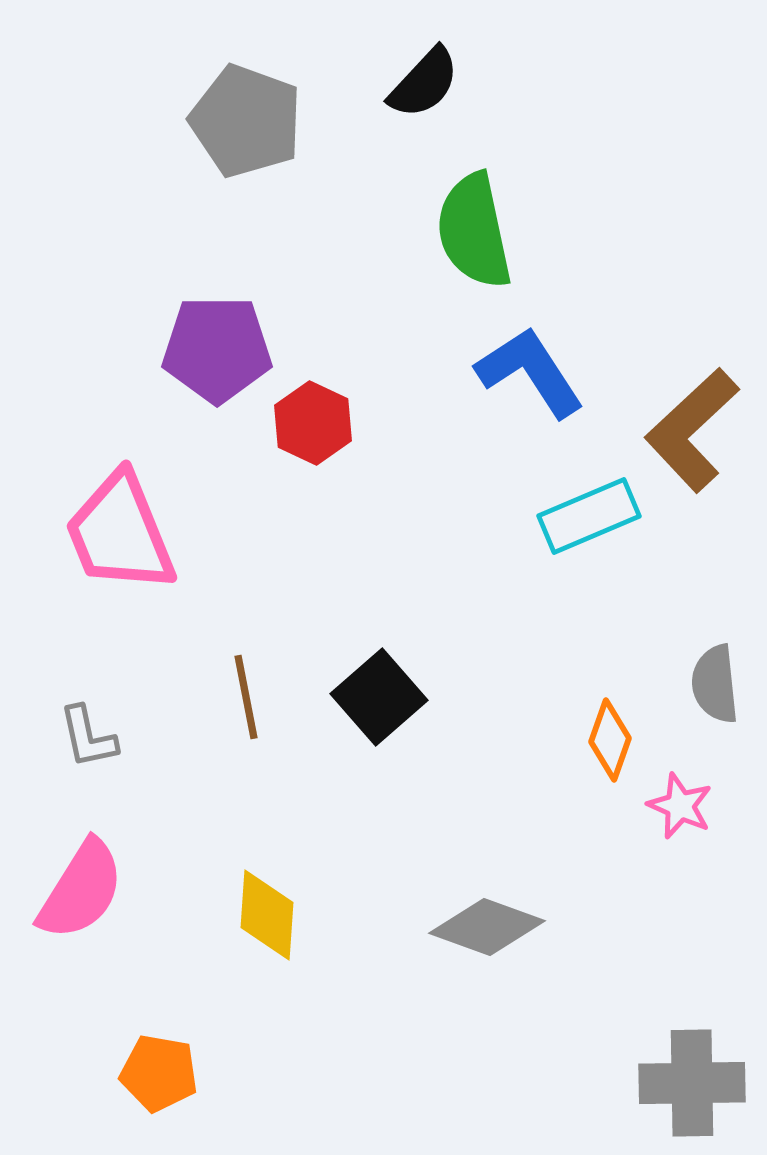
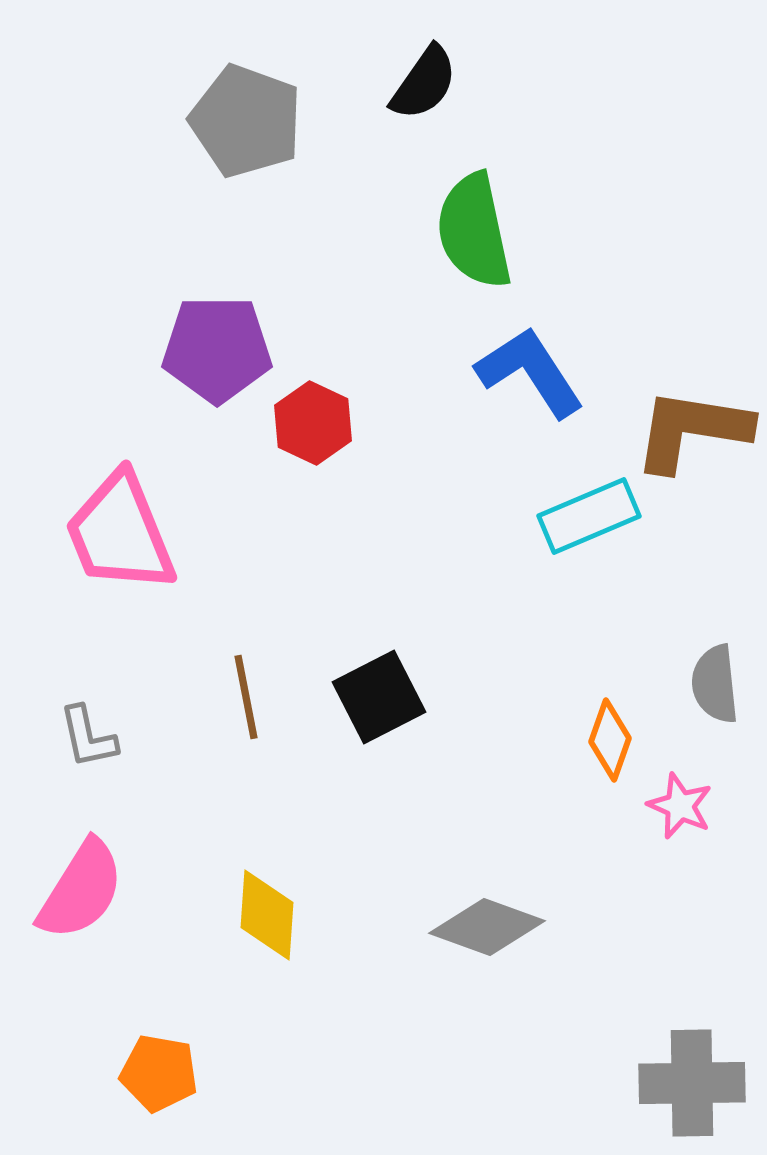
black semicircle: rotated 8 degrees counterclockwise
brown L-shape: rotated 52 degrees clockwise
black square: rotated 14 degrees clockwise
